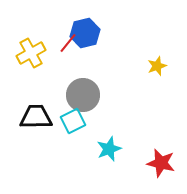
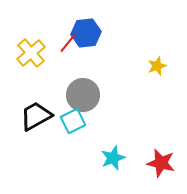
blue hexagon: moved 1 px right; rotated 8 degrees clockwise
yellow cross: rotated 12 degrees counterclockwise
black trapezoid: moved 1 px up; rotated 28 degrees counterclockwise
cyan star: moved 4 px right, 9 px down
